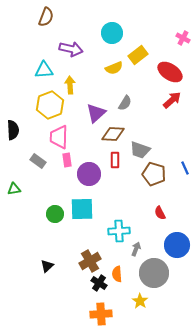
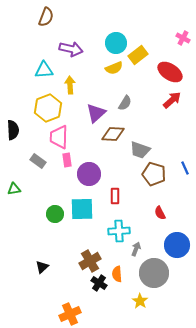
cyan circle: moved 4 px right, 10 px down
yellow hexagon: moved 2 px left, 3 px down
red rectangle: moved 36 px down
black triangle: moved 5 px left, 1 px down
orange cross: moved 31 px left; rotated 20 degrees counterclockwise
